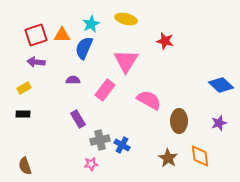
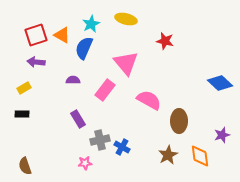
orange triangle: rotated 30 degrees clockwise
pink triangle: moved 2 px down; rotated 12 degrees counterclockwise
blue diamond: moved 1 px left, 2 px up
black rectangle: moved 1 px left
purple star: moved 3 px right, 12 px down
blue cross: moved 2 px down
brown star: moved 3 px up; rotated 12 degrees clockwise
pink star: moved 6 px left, 1 px up
